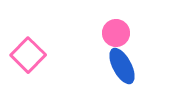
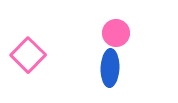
blue ellipse: moved 12 px left, 2 px down; rotated 30 degrees clockwise
